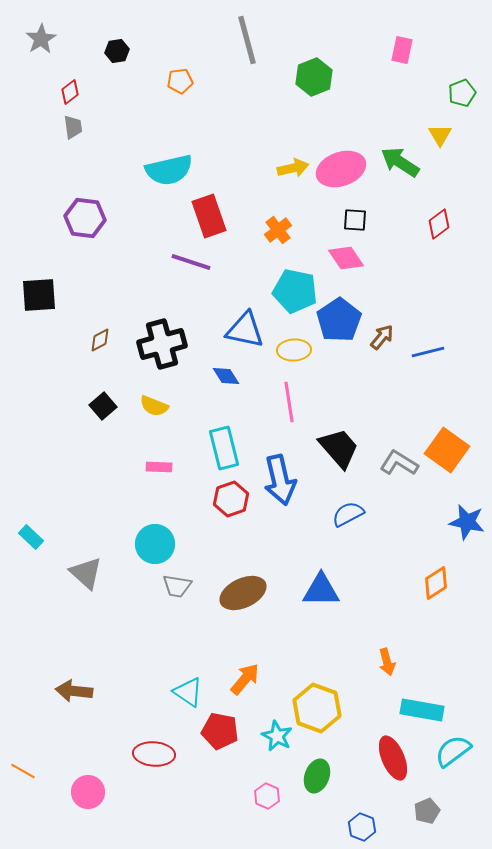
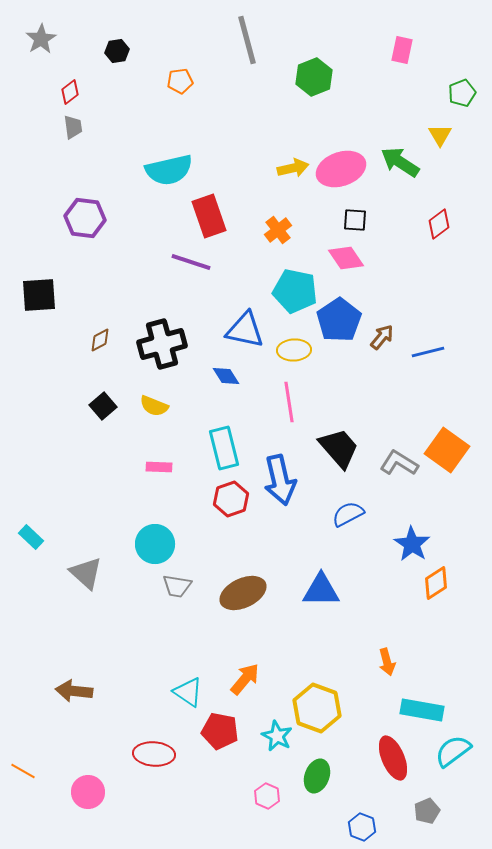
blue star at (467, 522): moved 55 px left, 22 px down; rotated 21 degrees clockwise
